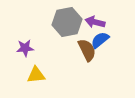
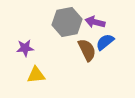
blue semicircle: moved 5 px right, 2 px down
